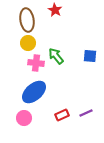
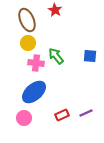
brown ellipse: rotated 15 degrees counterclockwise
